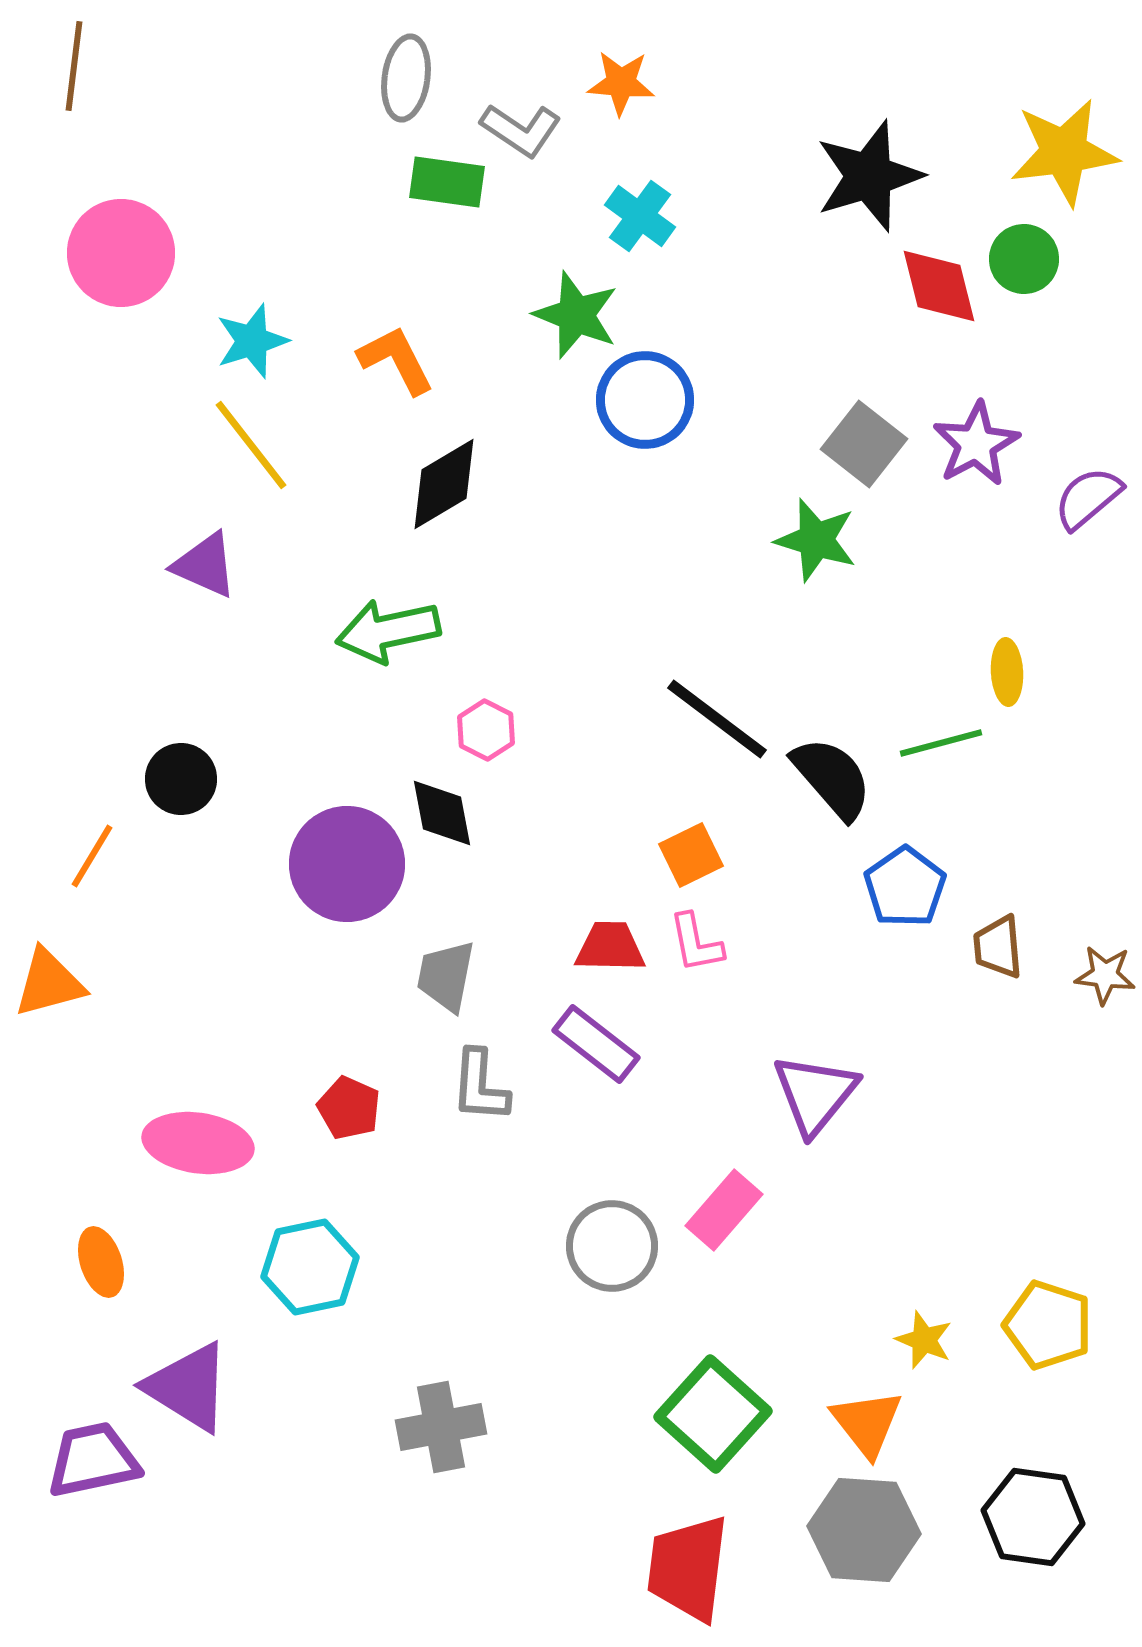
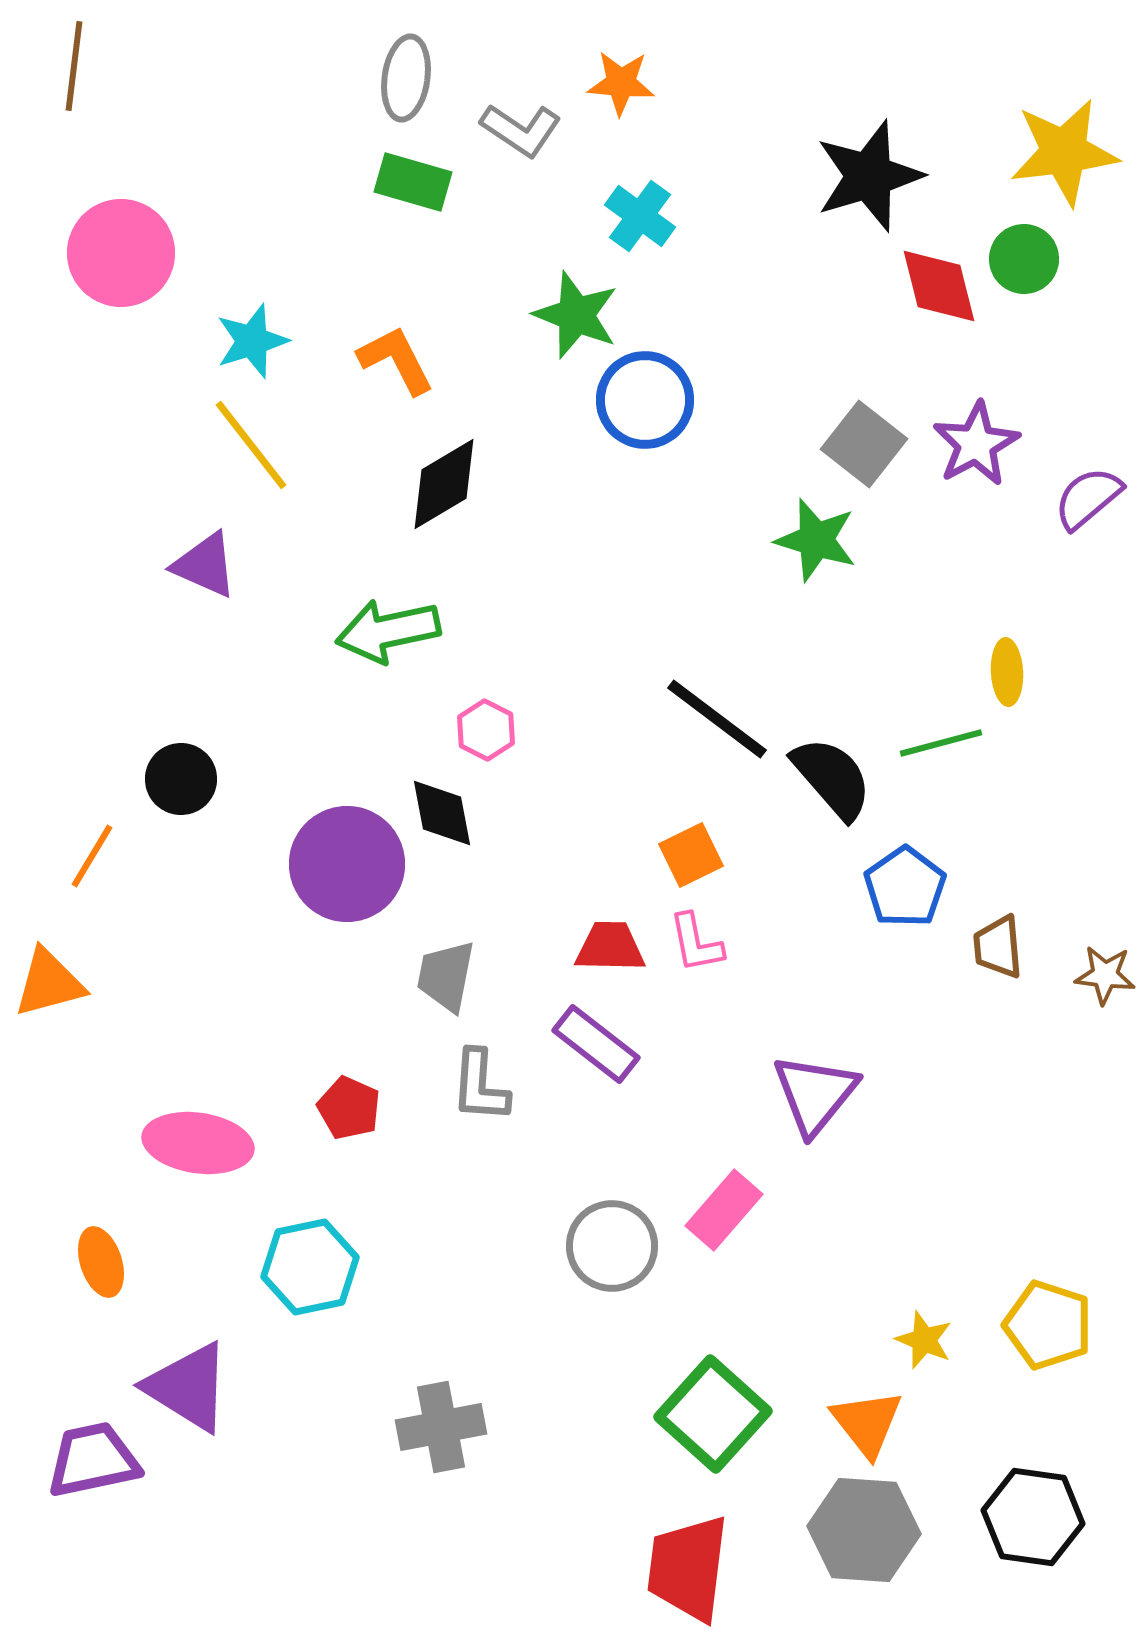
green rectangle at (447, 182): moved 34 px left; rotated 8 degrees clockwise
